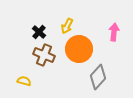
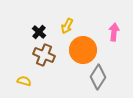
orange circle: moved 4 px right, 1 px down
gray diamond: rotated 10 degrees counterclockwise
